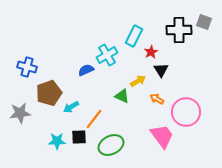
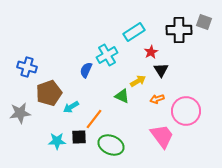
cyan rectangle: moved 4 px up; rotated 30 degrees clockwise
blue semicircle: rotated 42 degrees counterclockwise
orange arrow: rotated 48 degrees counterclockwise
pink circle: moved 1 px up
green ellipse: rotated 50 degrees clockwise
